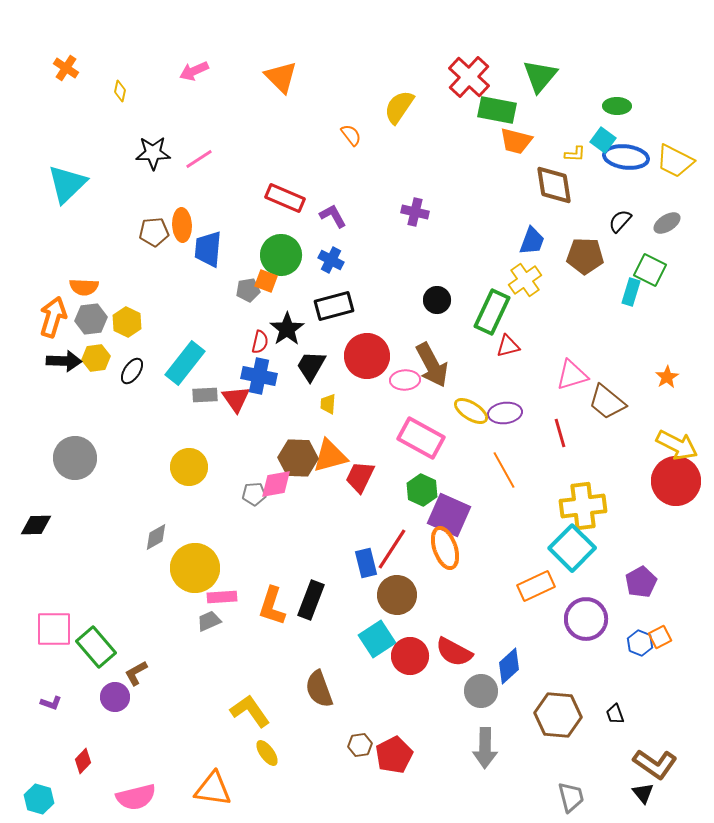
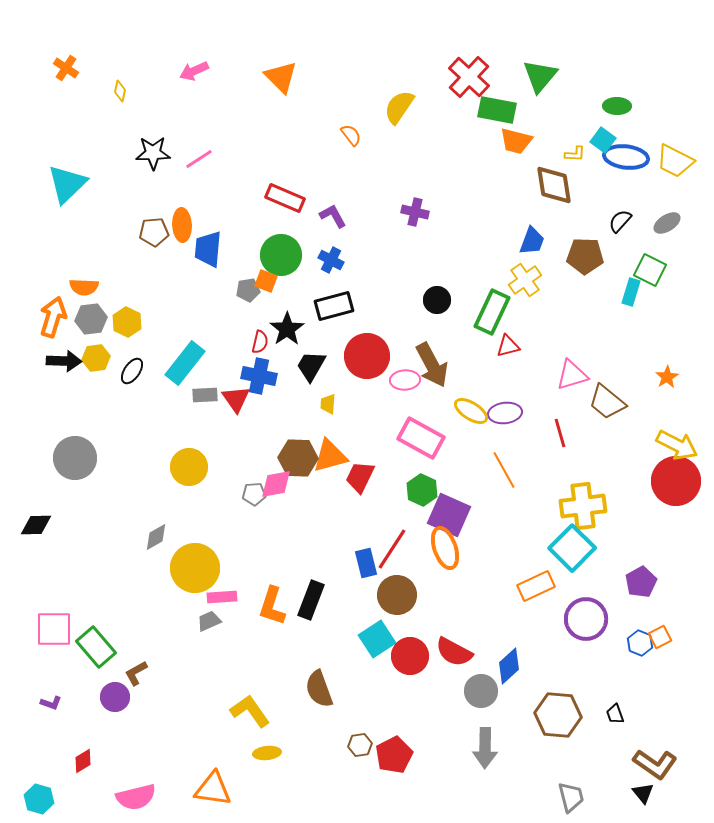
yellow ellipse at (267, 753): rotated 60 degrees counterclockwise
red diamond at (83, 761): rotated 15 degrees clockwise
